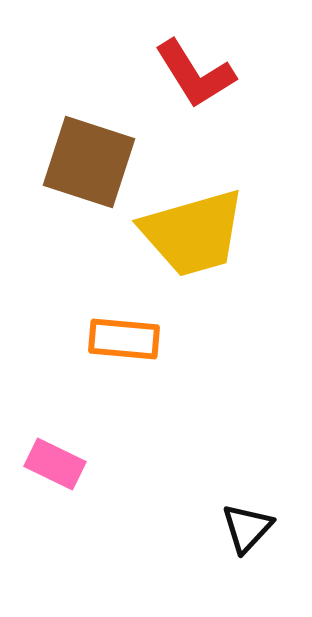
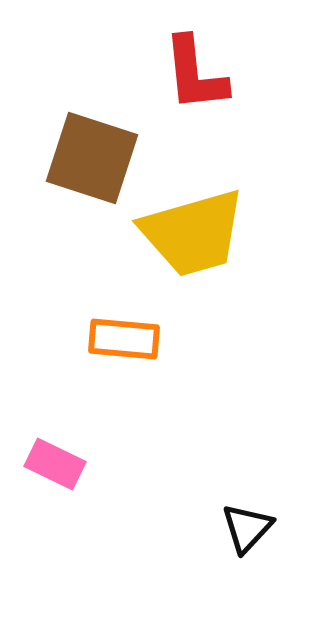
red L-shape: rotated 26 degrees clockwise
brown square: moved 3 px right, 4 px up
